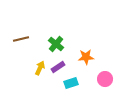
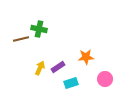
green cross: moved 17 px left, 15 px up; rotated 28 degrees counterclockwise
